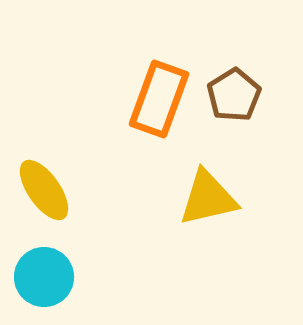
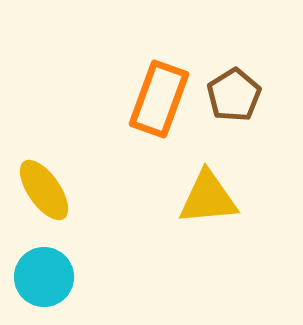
yellow triangle: rotated 8 degrees clockwise
